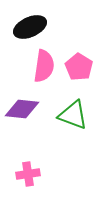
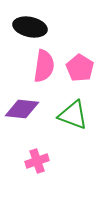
black ellipse: rotated 36 degrees clockwise
pink pentagon: moved 1 px right, 1 px down
pink cross: moved 9 px right, 13 px up; rotated 10 degrees counterclockwise
